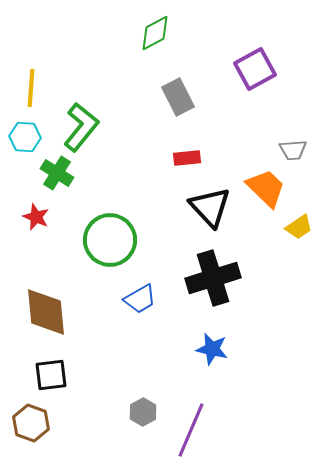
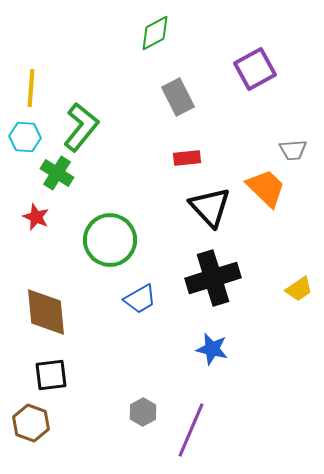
yellow trapezoid: moved 62 px down
